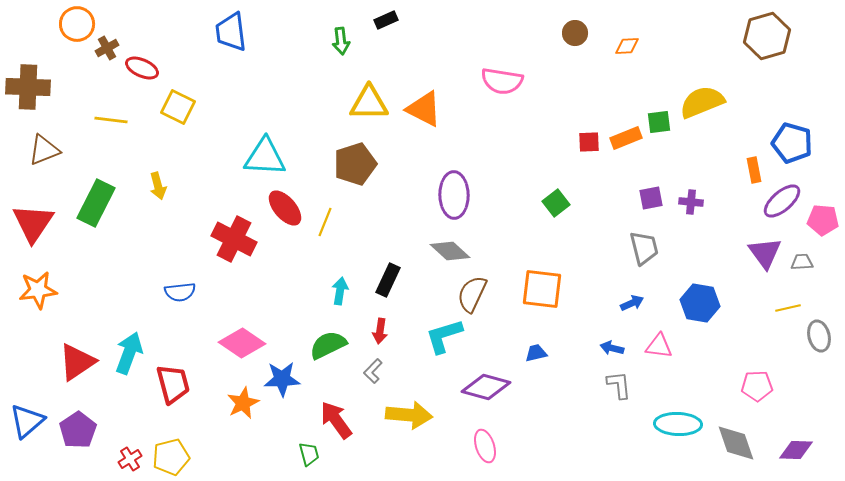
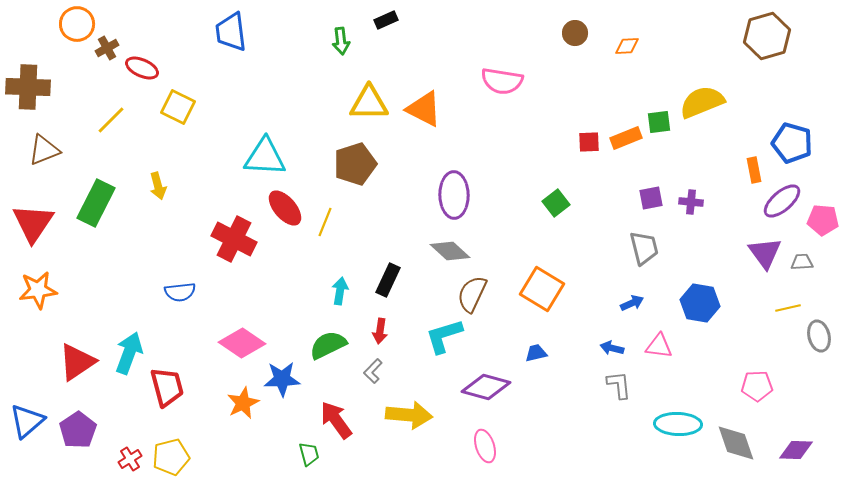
yellow line at (111, 120): rotated 52 degrees counterclockwise
orange square at (542, 289): rotated 24 degrees clockwise
red trapezoid at (173, 384): moved 6 px left, 3 px down
